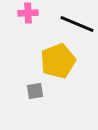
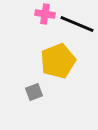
pink cross: moved 17 px right, 1 px down; rotated 12 degrees clockwise
gray square: moved 1 px left, 1 px down; rotated 12 degrees counterclockwise
